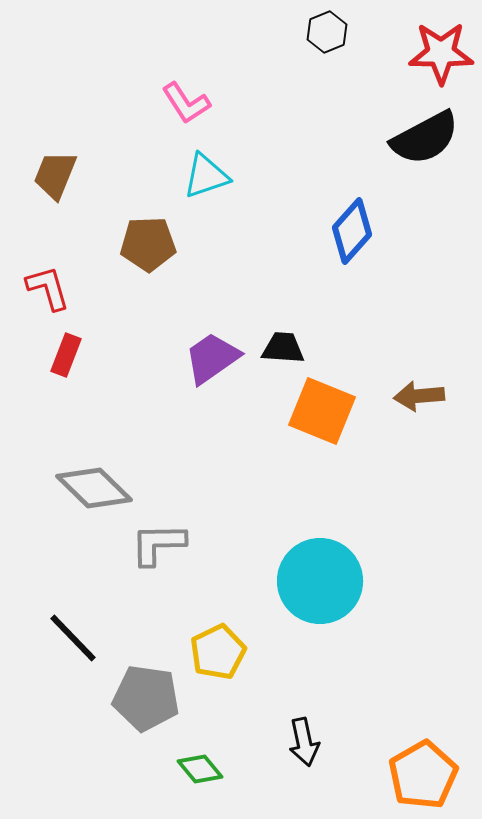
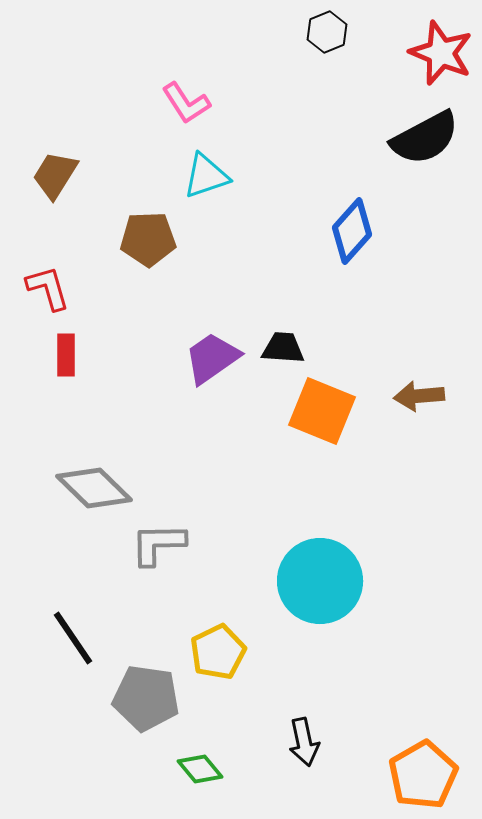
red star: rotated 22 degrees clockwise
brown trapezoid: rotated 10 degrees clockwise
brown pentagon: moved 5 px up
red rectangle: rotated 21 degrees counterclockwise
black line: rotated 10 degrees clockwise
